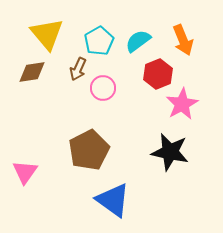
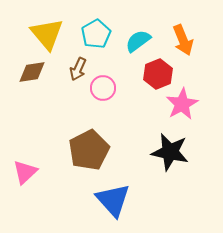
cyan pentagon: moved 3 px left, 7 px up
pink triangle: rotated 12 degrees clockwise
blue triangle: rotated 12 degrees clockwise
